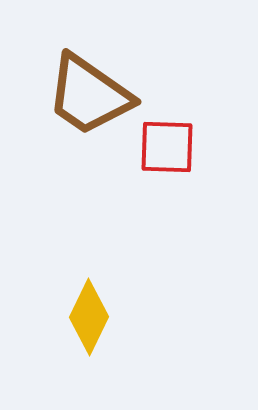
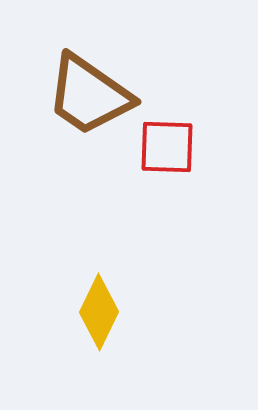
yellow diamond: moved 10 px right, 5 px up
